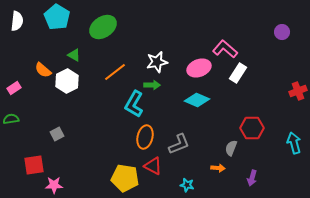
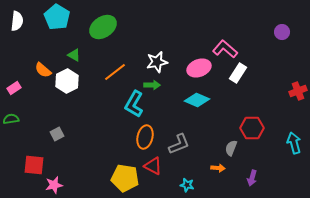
red square: rotated 15 degrees clockwise
pink star: rotated 12 degrees counterclockwise
